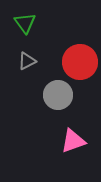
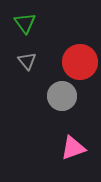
gray triangle: rotated 42 degrees counterclockwise
gray circle: moved 4 px right, 1 px down
pink triangle: moved 7 px down
